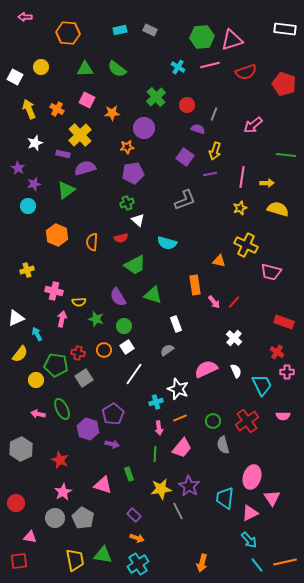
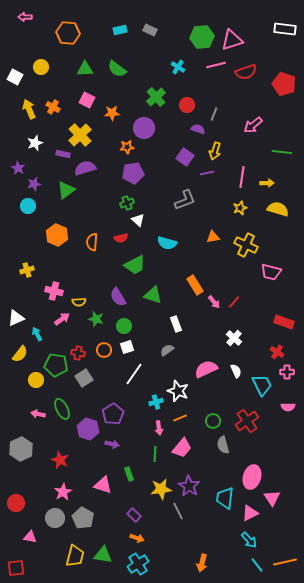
pink line at (210, 65): moved 6 px right
orange cross at (57, 109): moved 4 px left, 2 px up
green line at (286, 155): moved 4 px left, 3 px up
purple line at (210, 174): moved 3 px left, 1 px up
orange triangle at (219, 261): moved 6 px left, 24 px up; rotated 24 degrees counterclockwise
orange rectangle at (195, 285): rotated 24 degrees counterclockwise
pink arrow at (62, 319): rotated 42 degrees clockwise
white square at (127, 347): rotated 16 degrees clockwise
white star at (178, 389): moved 2 px down
pink semicircle at (283, 416): moved 5 px right, 9 px up
yellow trapezoid at (75, 560): moved 4 px up; rotated 25 degrees clockwise
red square at (19, 561): moved 3 px left, 7 px down
